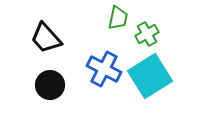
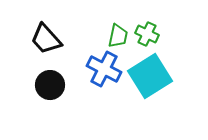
green trapezoid: moved 18 px down
green cross: rotated 35 degrees counterclockwise
black trapezoid: moved 1 px down
